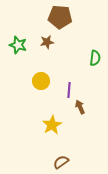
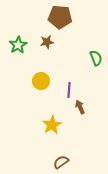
green star: rotated 24 degrees clockwise
green semicircle: moved 1 px right; rotated 28 degrees counterclockwise
